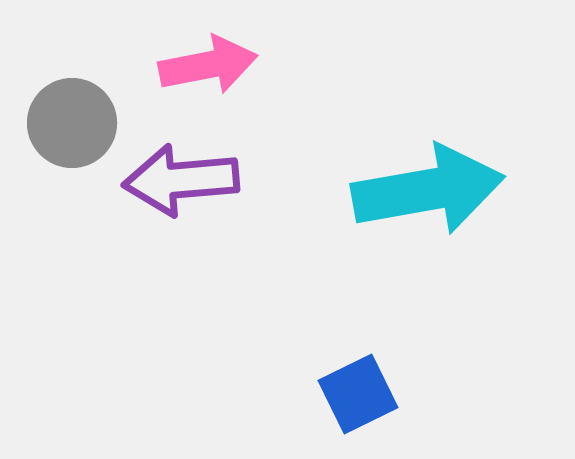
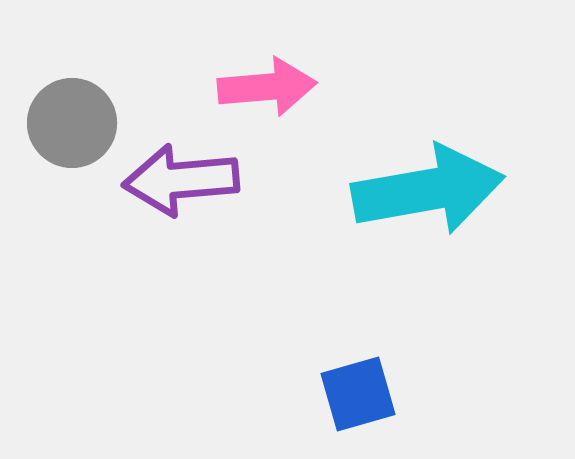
pink arrow: moved 59 px right, 22 px down; rotated 6 degrees clockwise
blue square: rotated 10 degrees clockwise
